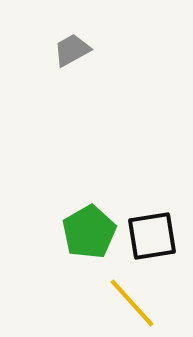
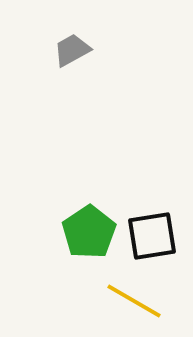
green pentagon: rotated 4 degrees counterclockwise
yellow line: moved 2 px right, 2 px up; rotated 18 degrees counterclockwise
